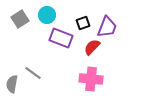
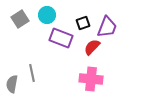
gray line: moved 1 px left; rotated 42 degrees clockwise
